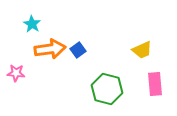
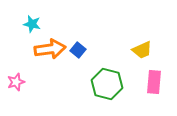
cyan star: rotated 18 degrees counterclockwise
blue square: rotated 14 degrees counterclockwise
pink star: moved 9 px down; rotated 24 degrees counterclockwise
pink rectangle: moved 1 px left, 2 px up; rotated 10 degrees clockwise
green hexagon: moved 5 px up
